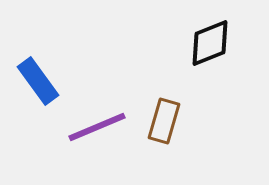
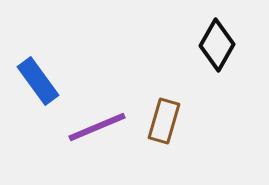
black diamond: moved 7 px right, 2 px down; rotated 39 degrees counterclockwise
